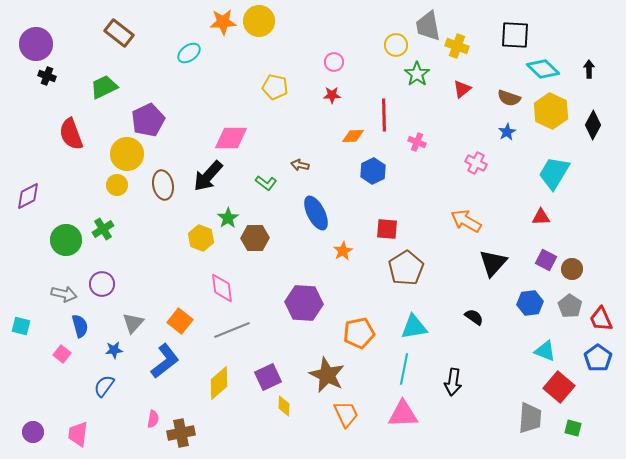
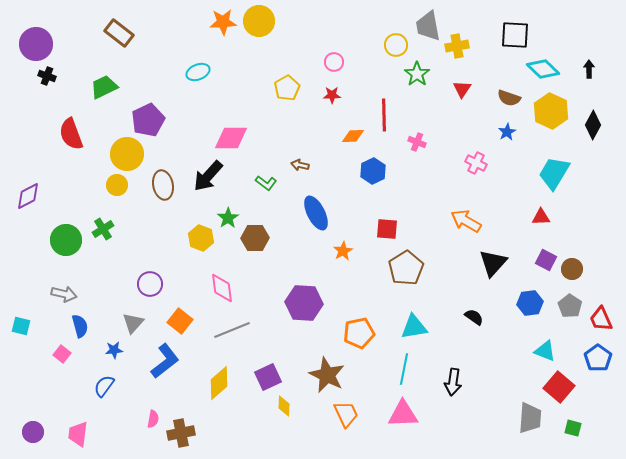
yellow cross at (457, 46): rotated 30 degrees counterclockwise
cyan ellipse at (189, 53): moved 9 px right, 19 px down; rotated 15 degrees clockwise
yellow pentagon at (275, 87): moved 12 px right, 1 px down; rotated 30 degrees clockwise
red triangle at (462, 89): rotated 18 degrees counterclockwise
purple circle at (102, 284): moved 48 px right
